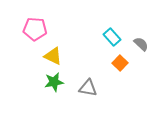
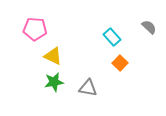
gray semicircle: moved 8 px right, 17 px up
